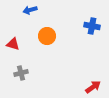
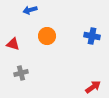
blue cross: moved 10 px down
